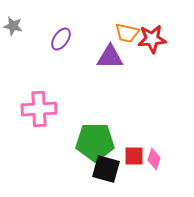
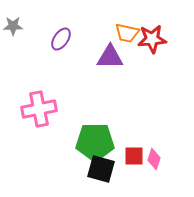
gray star: rotated 12 degrees counterclockwise
pink cross: rotated 8 degrees counterclockwise
black square: moved 5 px left
